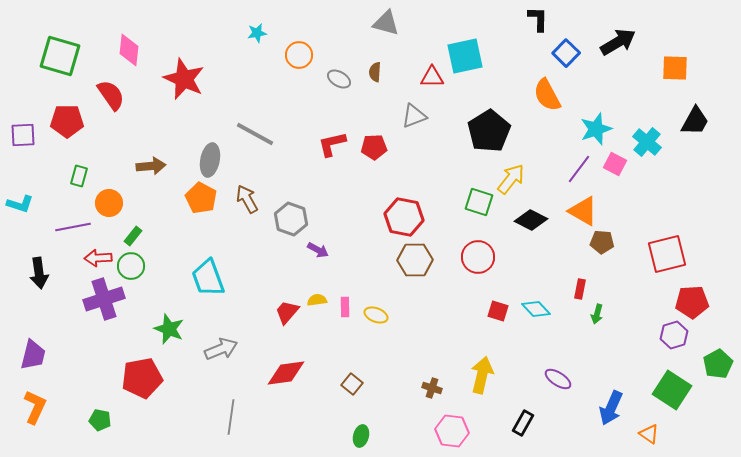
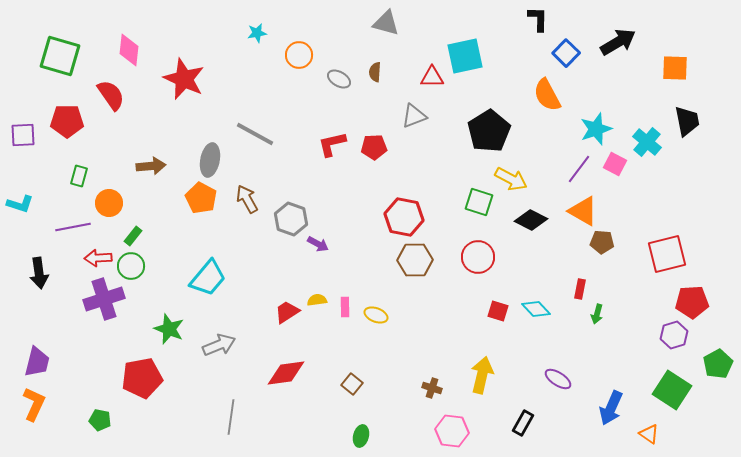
black trapezoid at (695, 121): moved 8 px left; rotated 40 degrees counterclockwise
yellow arrow at (511, 179): rotated 80 degrees clockwise
purple arrow at (318, 250): moved 6 px up
cyan trapezoid at (208, 278): rotated 120 degrees counterclockwise
red trapezoid at (287, 312): rotated 16 degrees clockwise
gray arrow at (221, 349): moved 2 px left, 4 px up
purple trapezoid at (33, 355): moved 4 px right, 7 px down
orange L-shape at (35, 407): moved 1 px left, 3 px up
